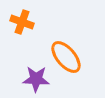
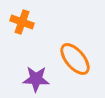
orange ellipse: moved 9 px right, 2 px down
